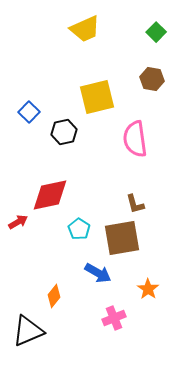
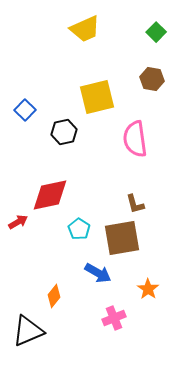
blue square: moved 4 px left, 2 px up
